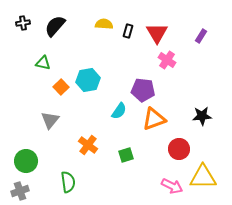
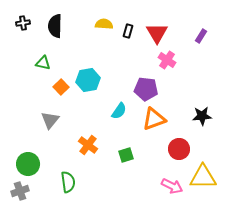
black semicircle: rotated 40 degrees counterclockwise
purple pentagon: moved 3 px right, 1 px up
green circle: moved 2 px right, 3 px down
